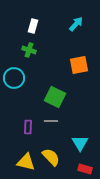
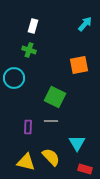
cyan arrow: moved 9 px right
cyan triangle: moved 3 px left
